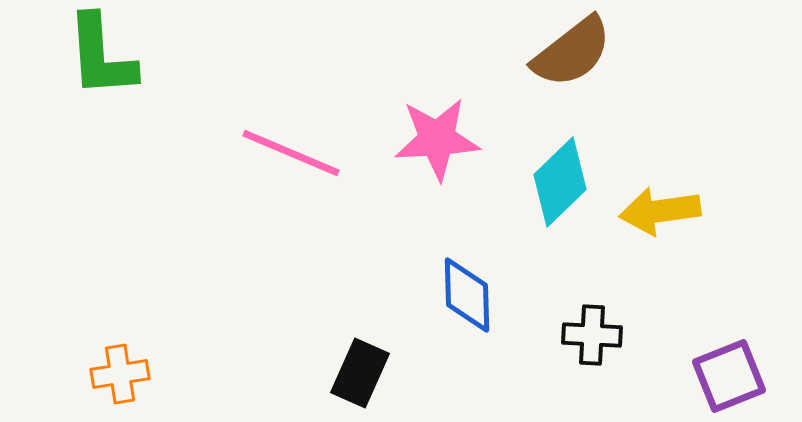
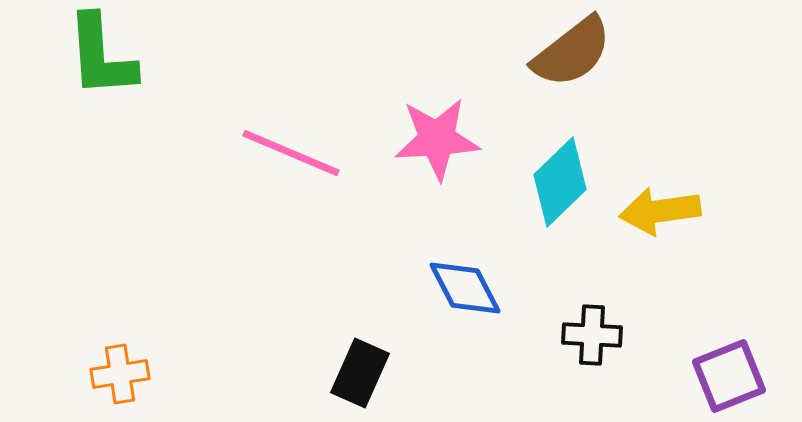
blue diamond: moved 2 px left, 7 px up; rotated 26 degrees counterclockwise
